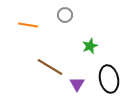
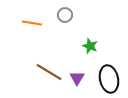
orange line: moved 4 px right, 2 px up
green star: rotated 28 degrees counterclockwise
brown line: moved 1 px left, 5 px down
purple triangle: moved 6 px up
